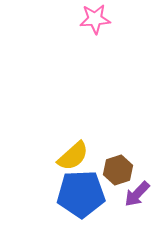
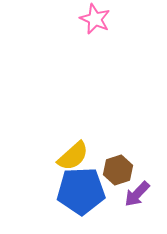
pink star: rotated 28 degrees clockwise
blue pentagon: moved 3 px up
